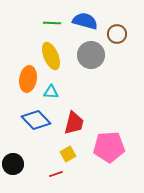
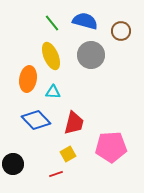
green line: rotated 48 degrees clockwise
brown circle: moved 4 px right, 3 px up
cyan triangle: moved 2 px right
pink pentagon: moved 2 px right
